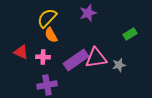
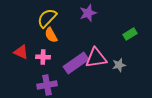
purple rectangle: moved 3 px down
